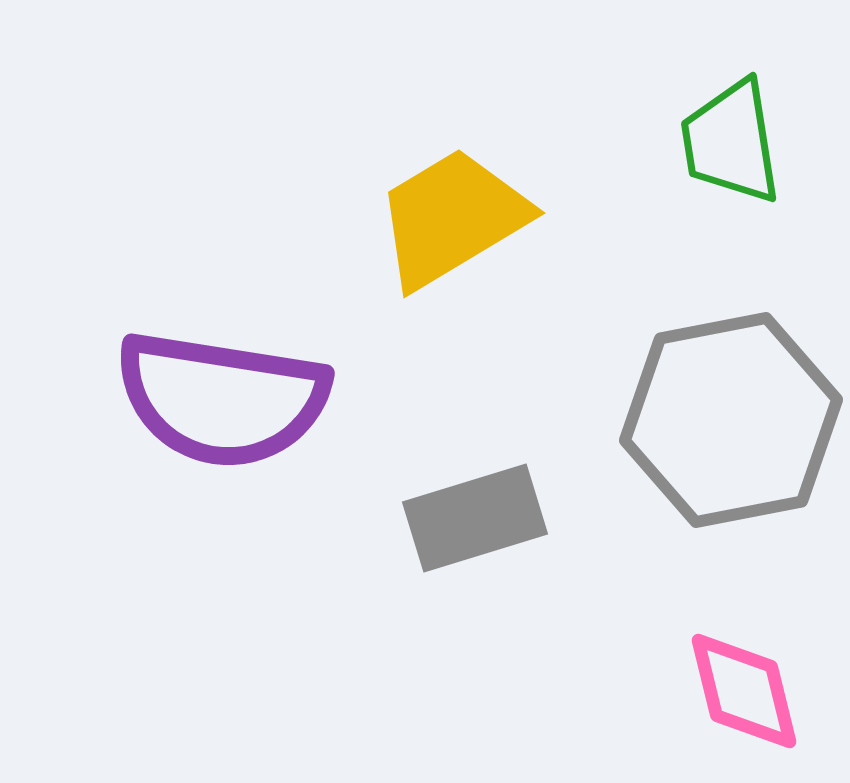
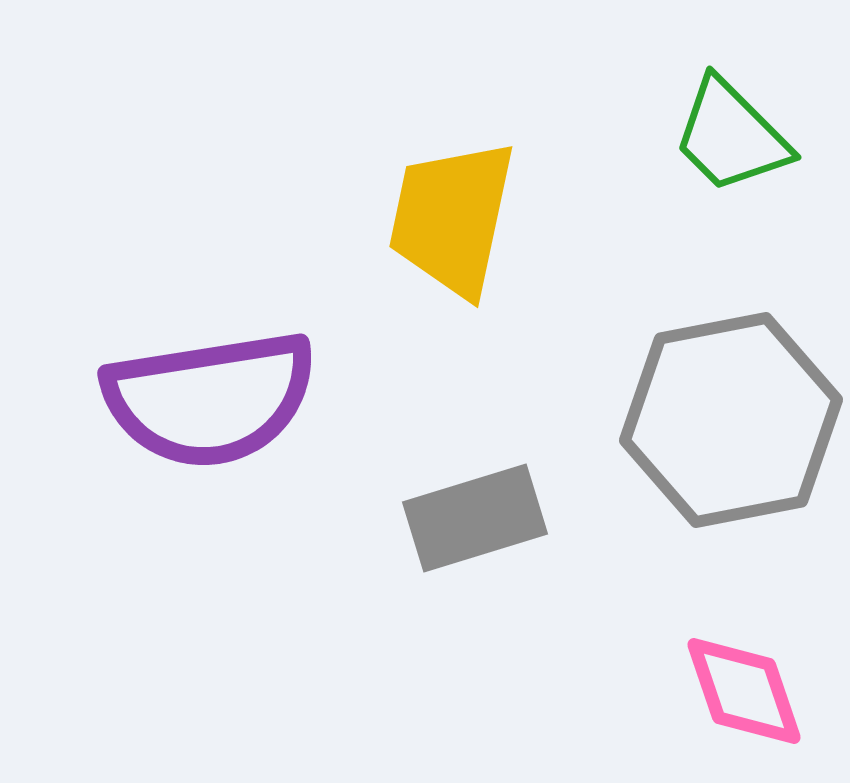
green trapezoid: moved 6 px up; rotated 36 degrees counterclockwise
yellow trapezoid: rotated 47 degrees counterclockwise
purple semicircle: moved 12 px left; rotated 18 degrees counterclockwise
pink diamond: rotated 5 degrees counterclockwise
